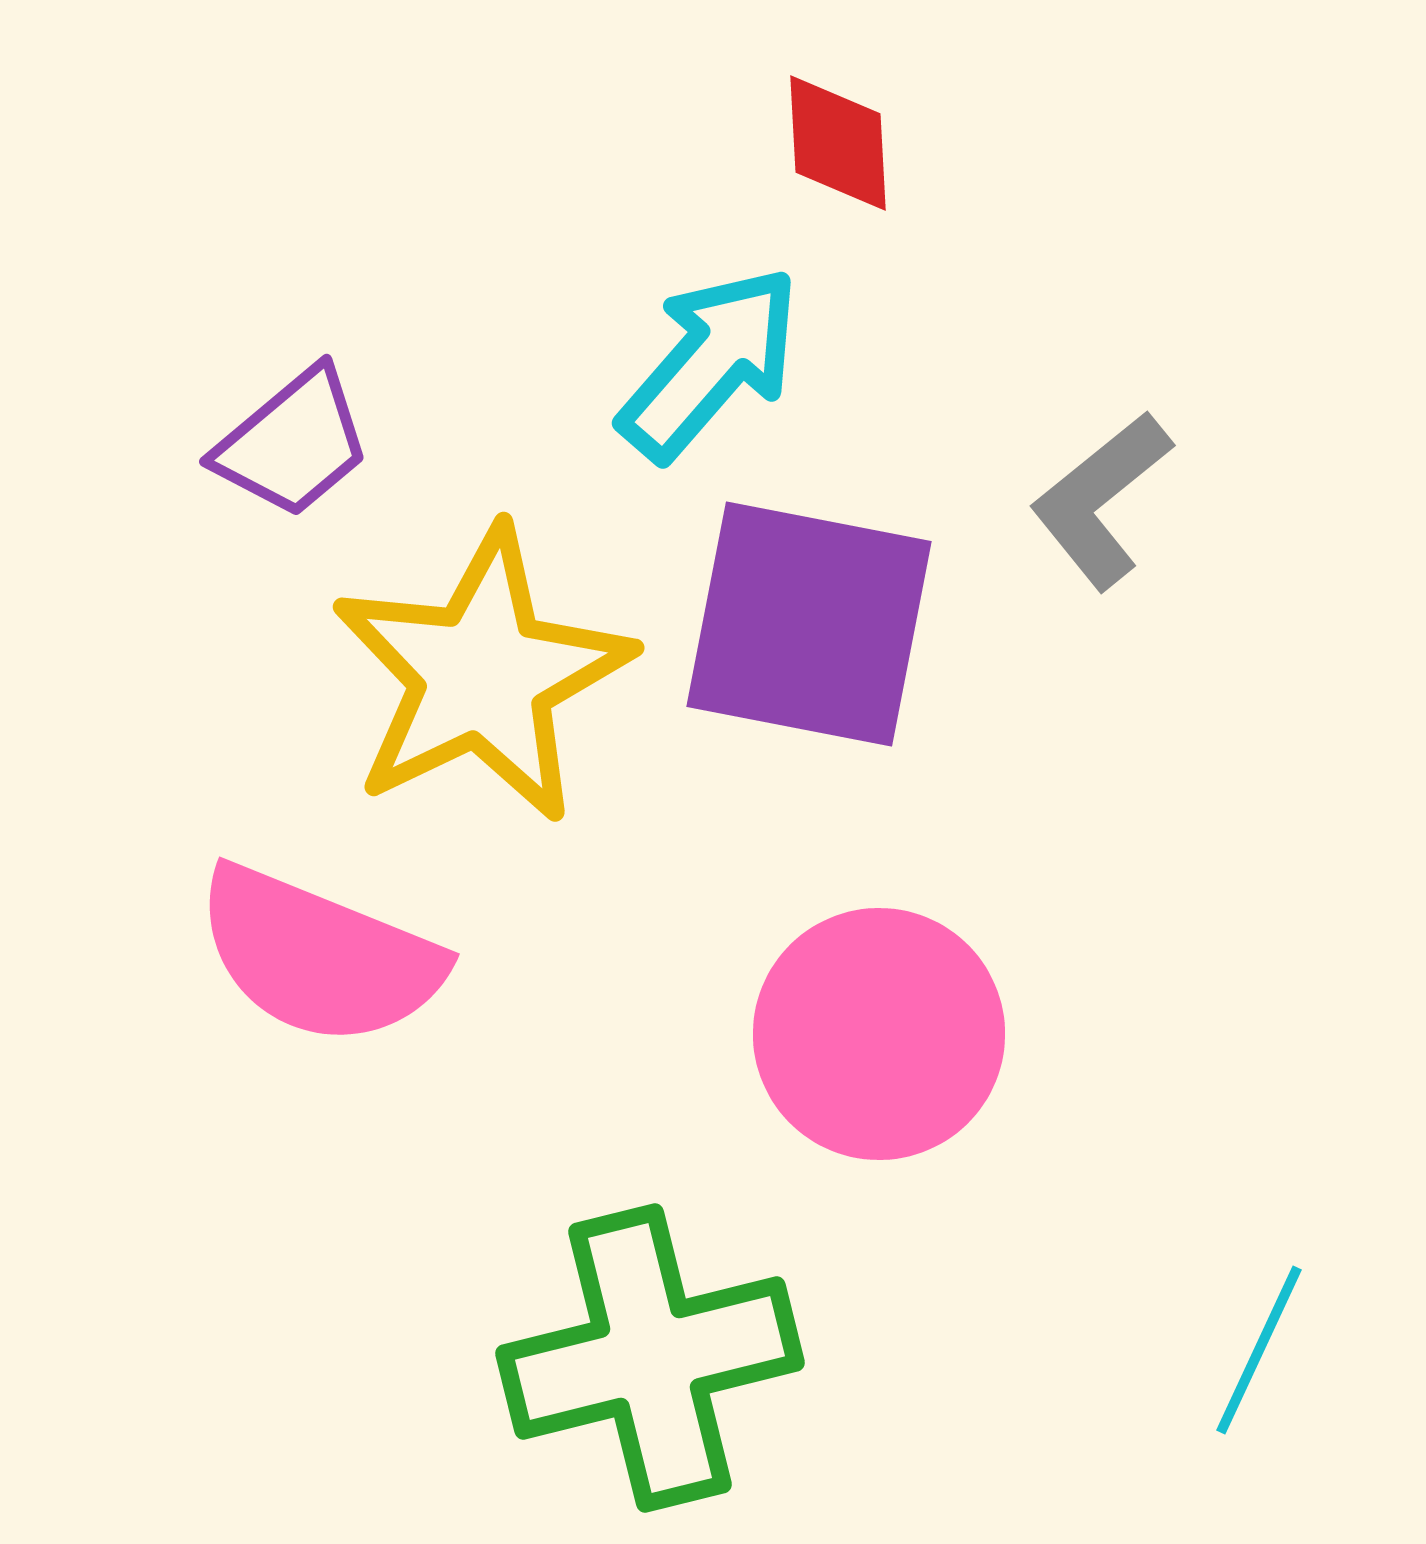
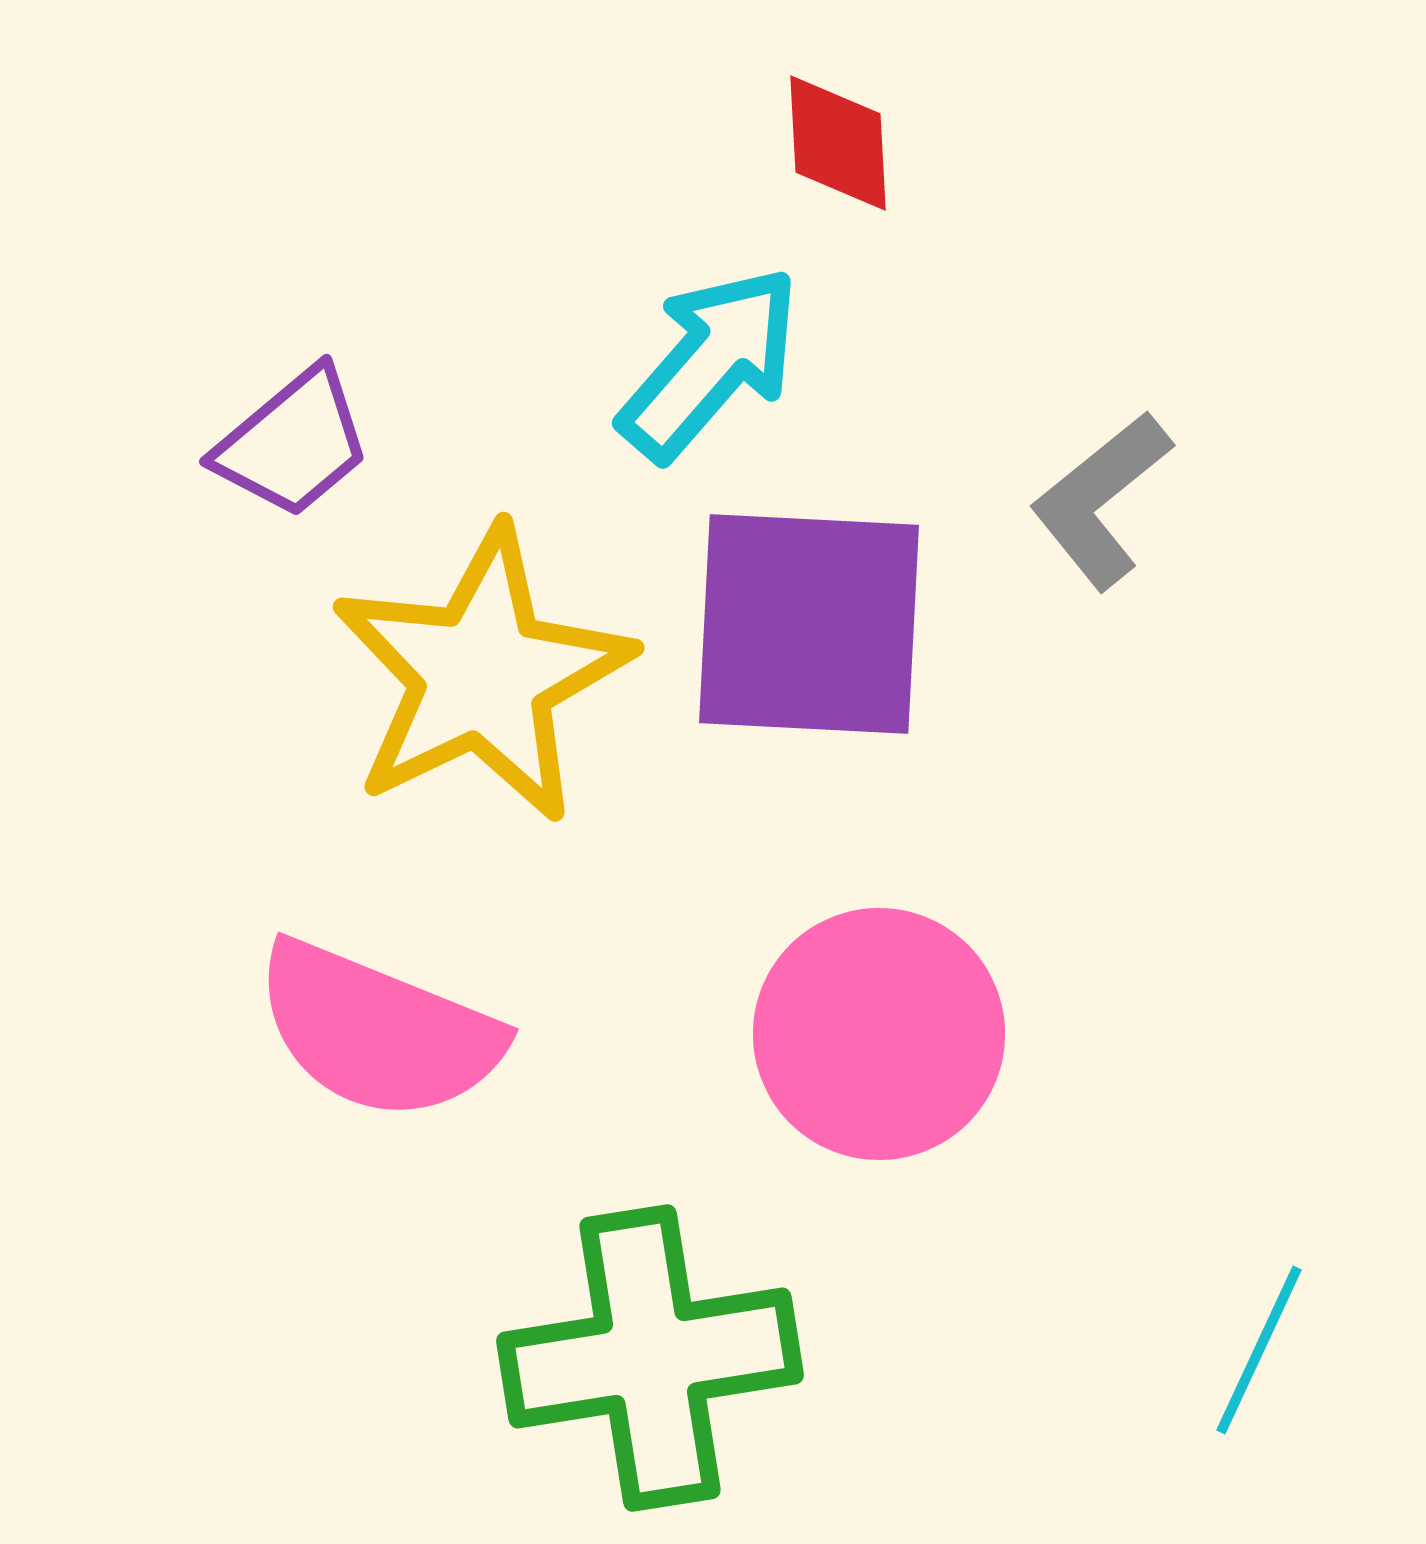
purple square: rotated 8 degrees counterclockwise
pink semicircle: moved 59 px right, 75 px down
green cross: rotated 5 degrees clockwise
